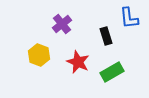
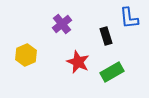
yellow hexagon: moved 13 px left; rotated 15 degrees clockwise
